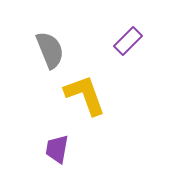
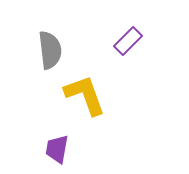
gray semicircle: rotated 15 degrees clockwise
